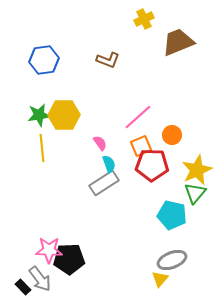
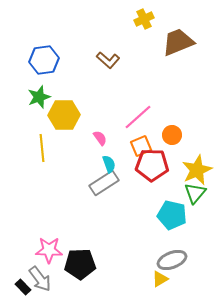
brown L-shape: rotated 20 degrees clockwise
green star: moved 18 px up; rotated 10 degrees counterclockwise
pink semicircle: moved 5 px up
black pentagon: moved 11 px right, 5 px down
yellow triangle: rotated 18 degrees clockwise
